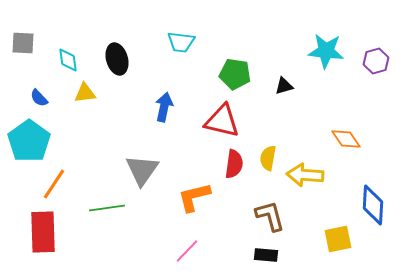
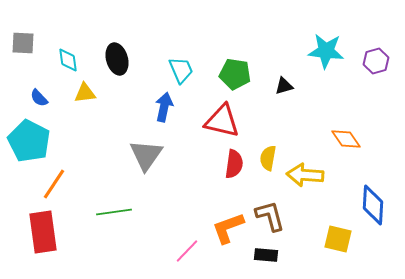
cyan trapezoid: moved 28 px down; rotated 120 degrees counterclockwise
cyan pentagon: rotated 9 degrees counterclockwise
gray triangle: moved 4 px right, 15 px up
orange L-shape: moved 34 px right, 31 px down; rotated 6 degrees counterclockwise
green line: moved 7 px right, 4 px down
red rectangle: rotated 6 degrees counterclockwise
yellow square: rotated 24 degrees clockwise
